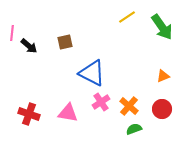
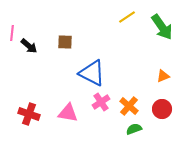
brown square: rotated 14 degrees clockwise
